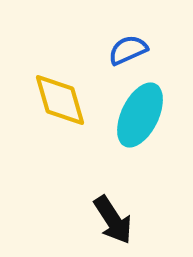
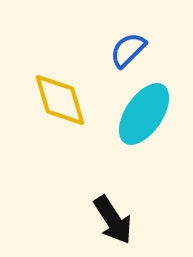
blue semicircle: rotated 21 degrees counterclockwise
cyan ellipse: moved 4 px right, 1 px up; rotated 8 degrees clockwise
